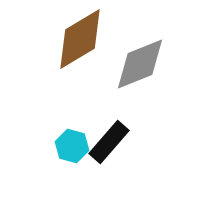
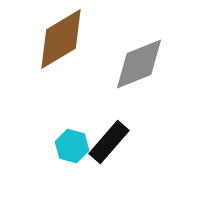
brown diamond: moved 19 px left
gray diamond: moved 1 px left
